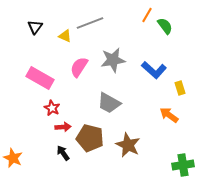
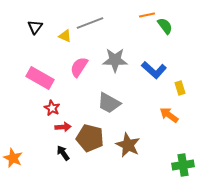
orange line: rotated 49 degrees clockwise
gray star: moved 2 px right; rotated 10 degrees clockwise
